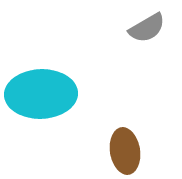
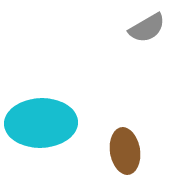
cyan ellipse: moved 29 px down
